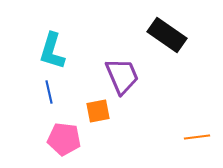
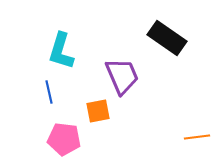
black rectangle: moved 3 px down
cyan L-shape: moved 9 px right
